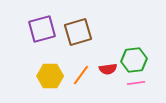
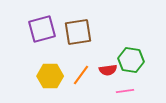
brown square: rotated 8 degrees clockwise
green hexagon: moved 3 px left; rotated 15 degrees clockwise
red semicircle: moved 1 px down
pink line: moved 11 px left, 8 px down
